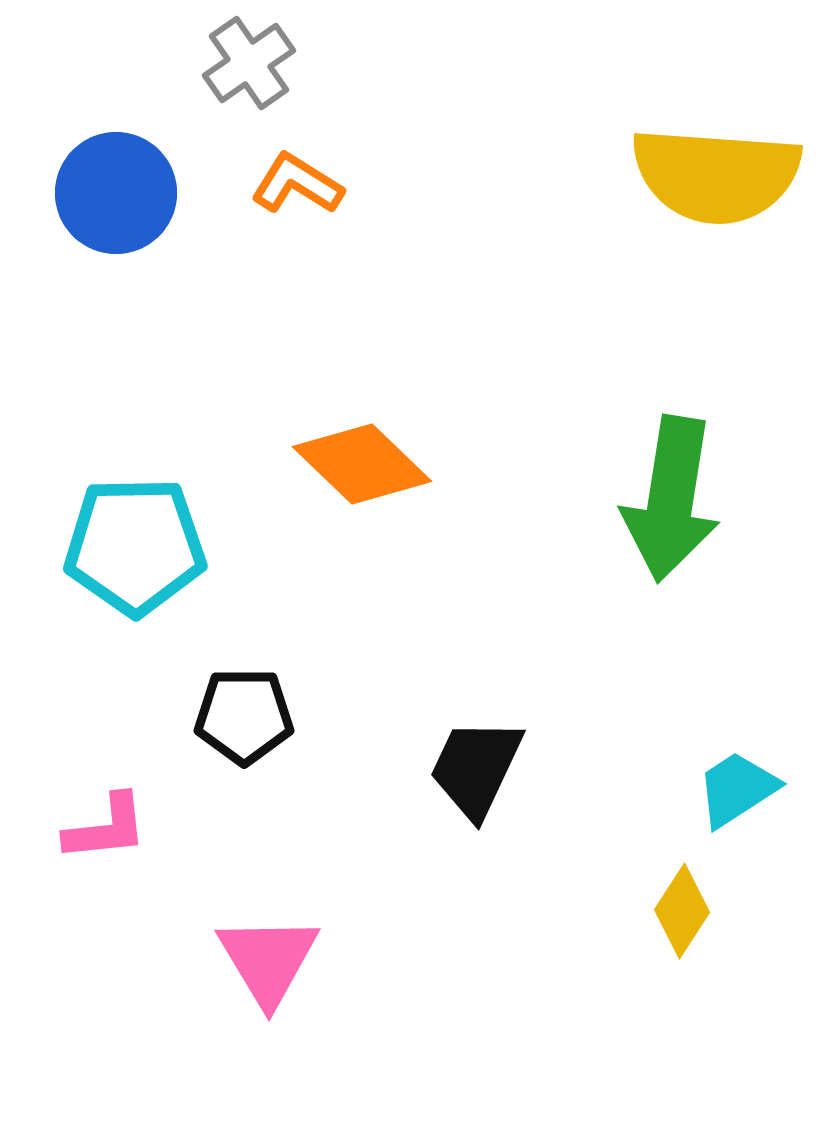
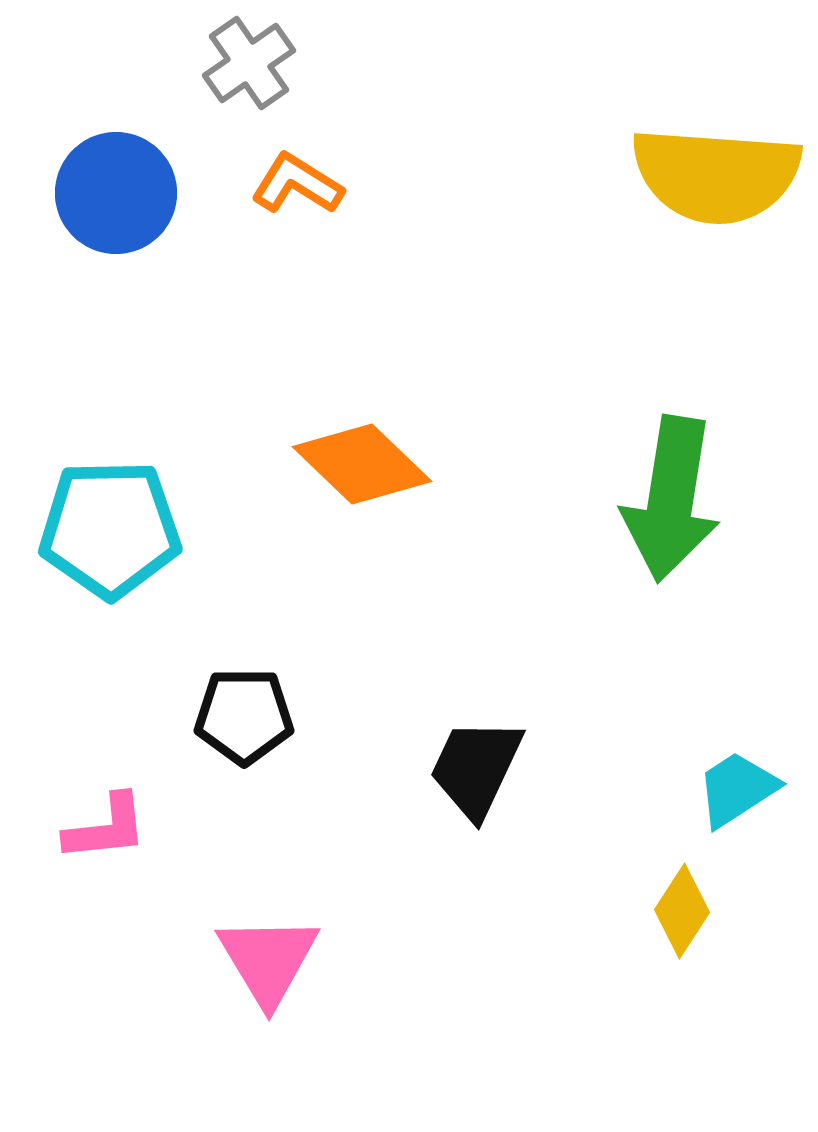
cyan pentagon: moved 25 px left, 17 px up
